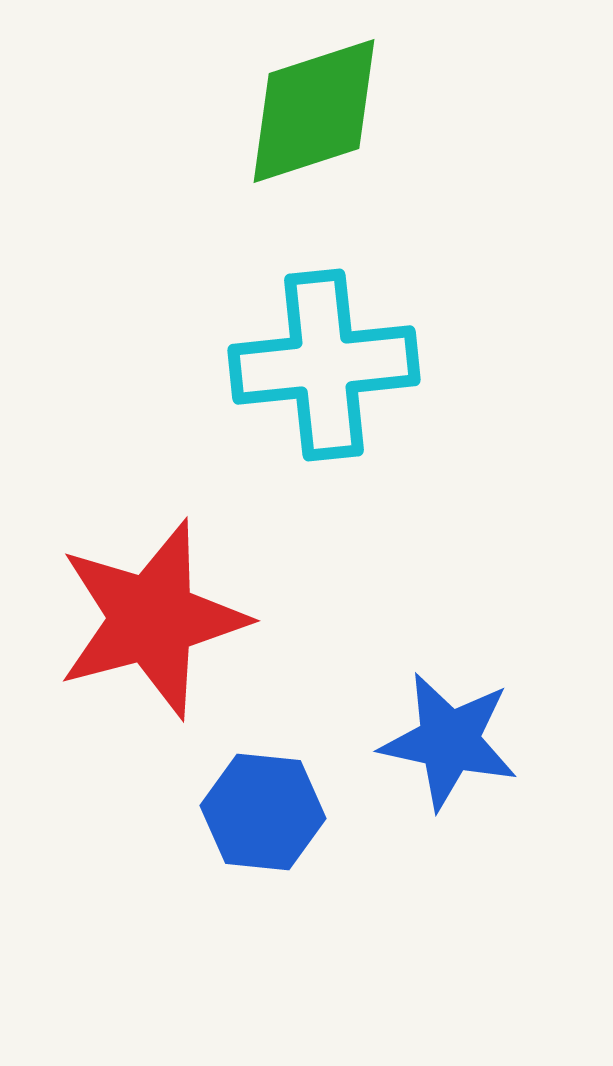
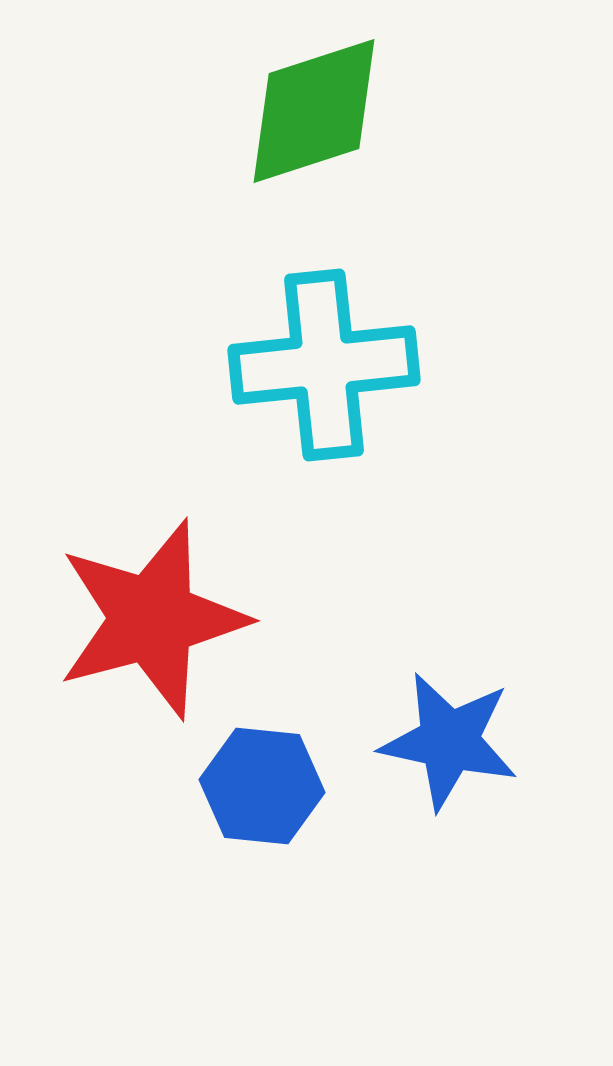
blue hexagon: moved 1 px left, 26 px up
